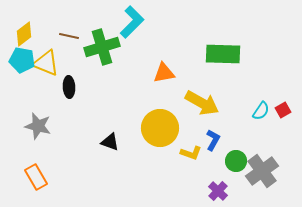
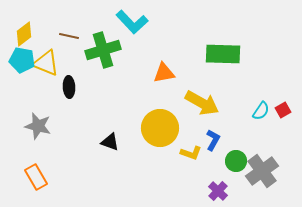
cyan L-shape: rotated 92 degrees clockwise
green cross: moved 1 px right, 3 px down
